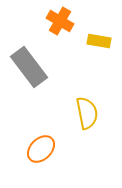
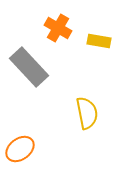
orange cross: moved 2 px left, 7 px down
gray rectangle: rotated 6 degrees counterclockwise
orange ellipse: moved 21 px left; rotated 8 degrees clockwise
